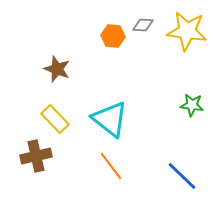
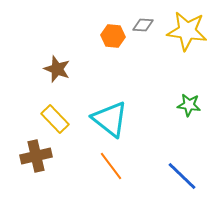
green star: moved 3 px left
